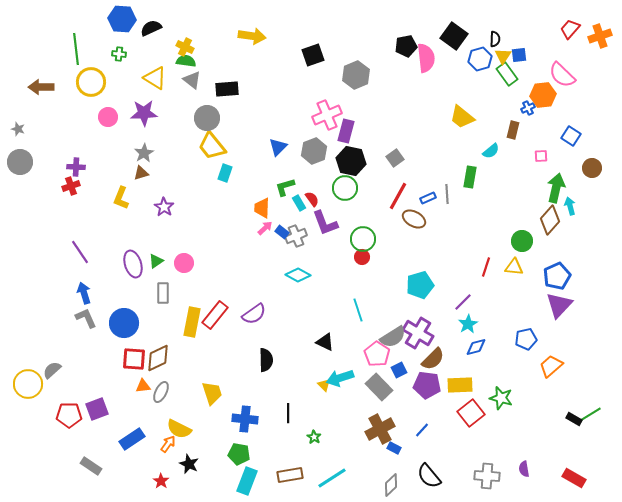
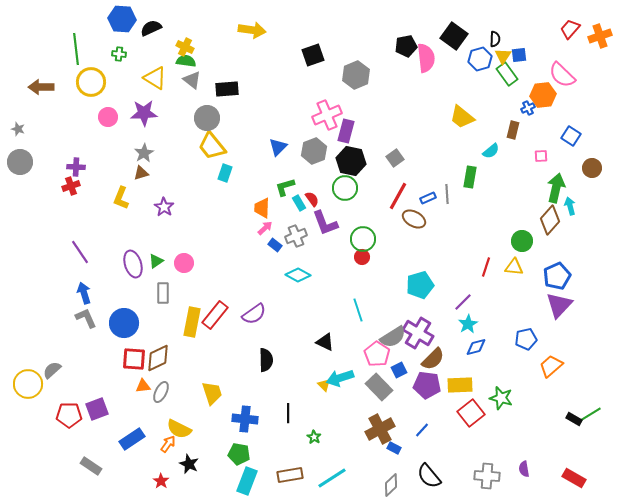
yellow arrow at (252, 36): moved 6 px up
blue rectangle at (282, 232): moved 7 px left, 13 px down
